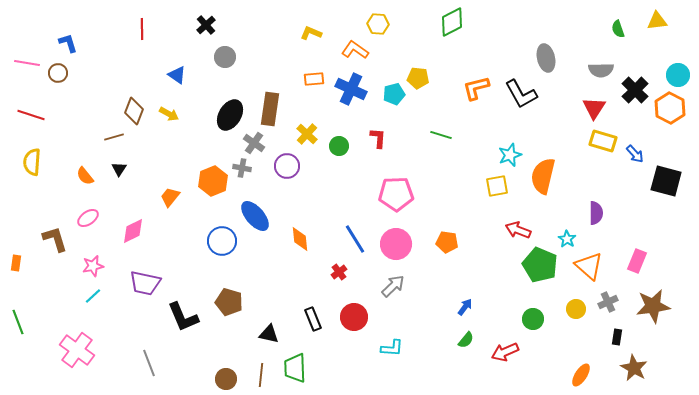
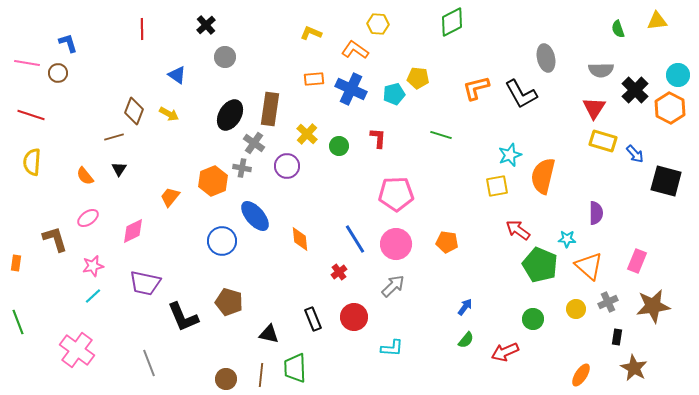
red arrow at (518, 230): rotated 15 degrees clockwise
cyan star at (567, 239): rotated 30 degrees counterclockwise
